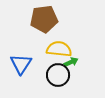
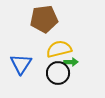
yellow semicircle: rotated 20 degrees counterclockwise
green arrow: rotated 24 degrees clockwise
black circle: moved 2 px up
